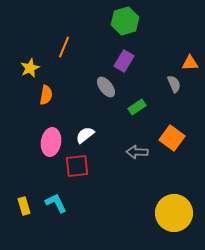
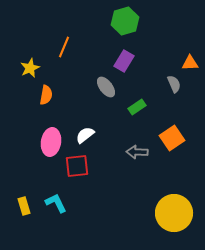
orange square: rotated 20 degrees clockwise
